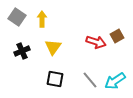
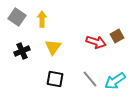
gray line: moved 1 px up
